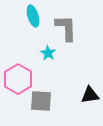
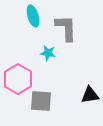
cyan star: rotated 21 degrees counterclockwise
